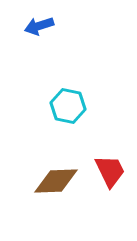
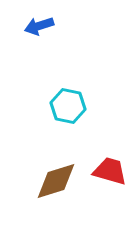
red trapezoid: rotated 48 degrees counterclockwise
brown diamond: rotated 15 degrees counterclockwise
